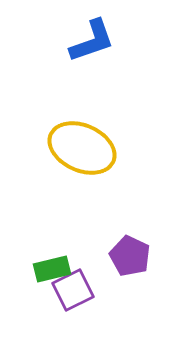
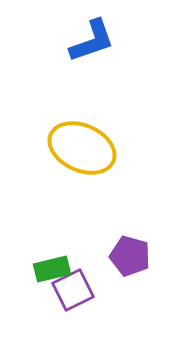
purple pentagon: rotated 9 degrees counterclockwise
